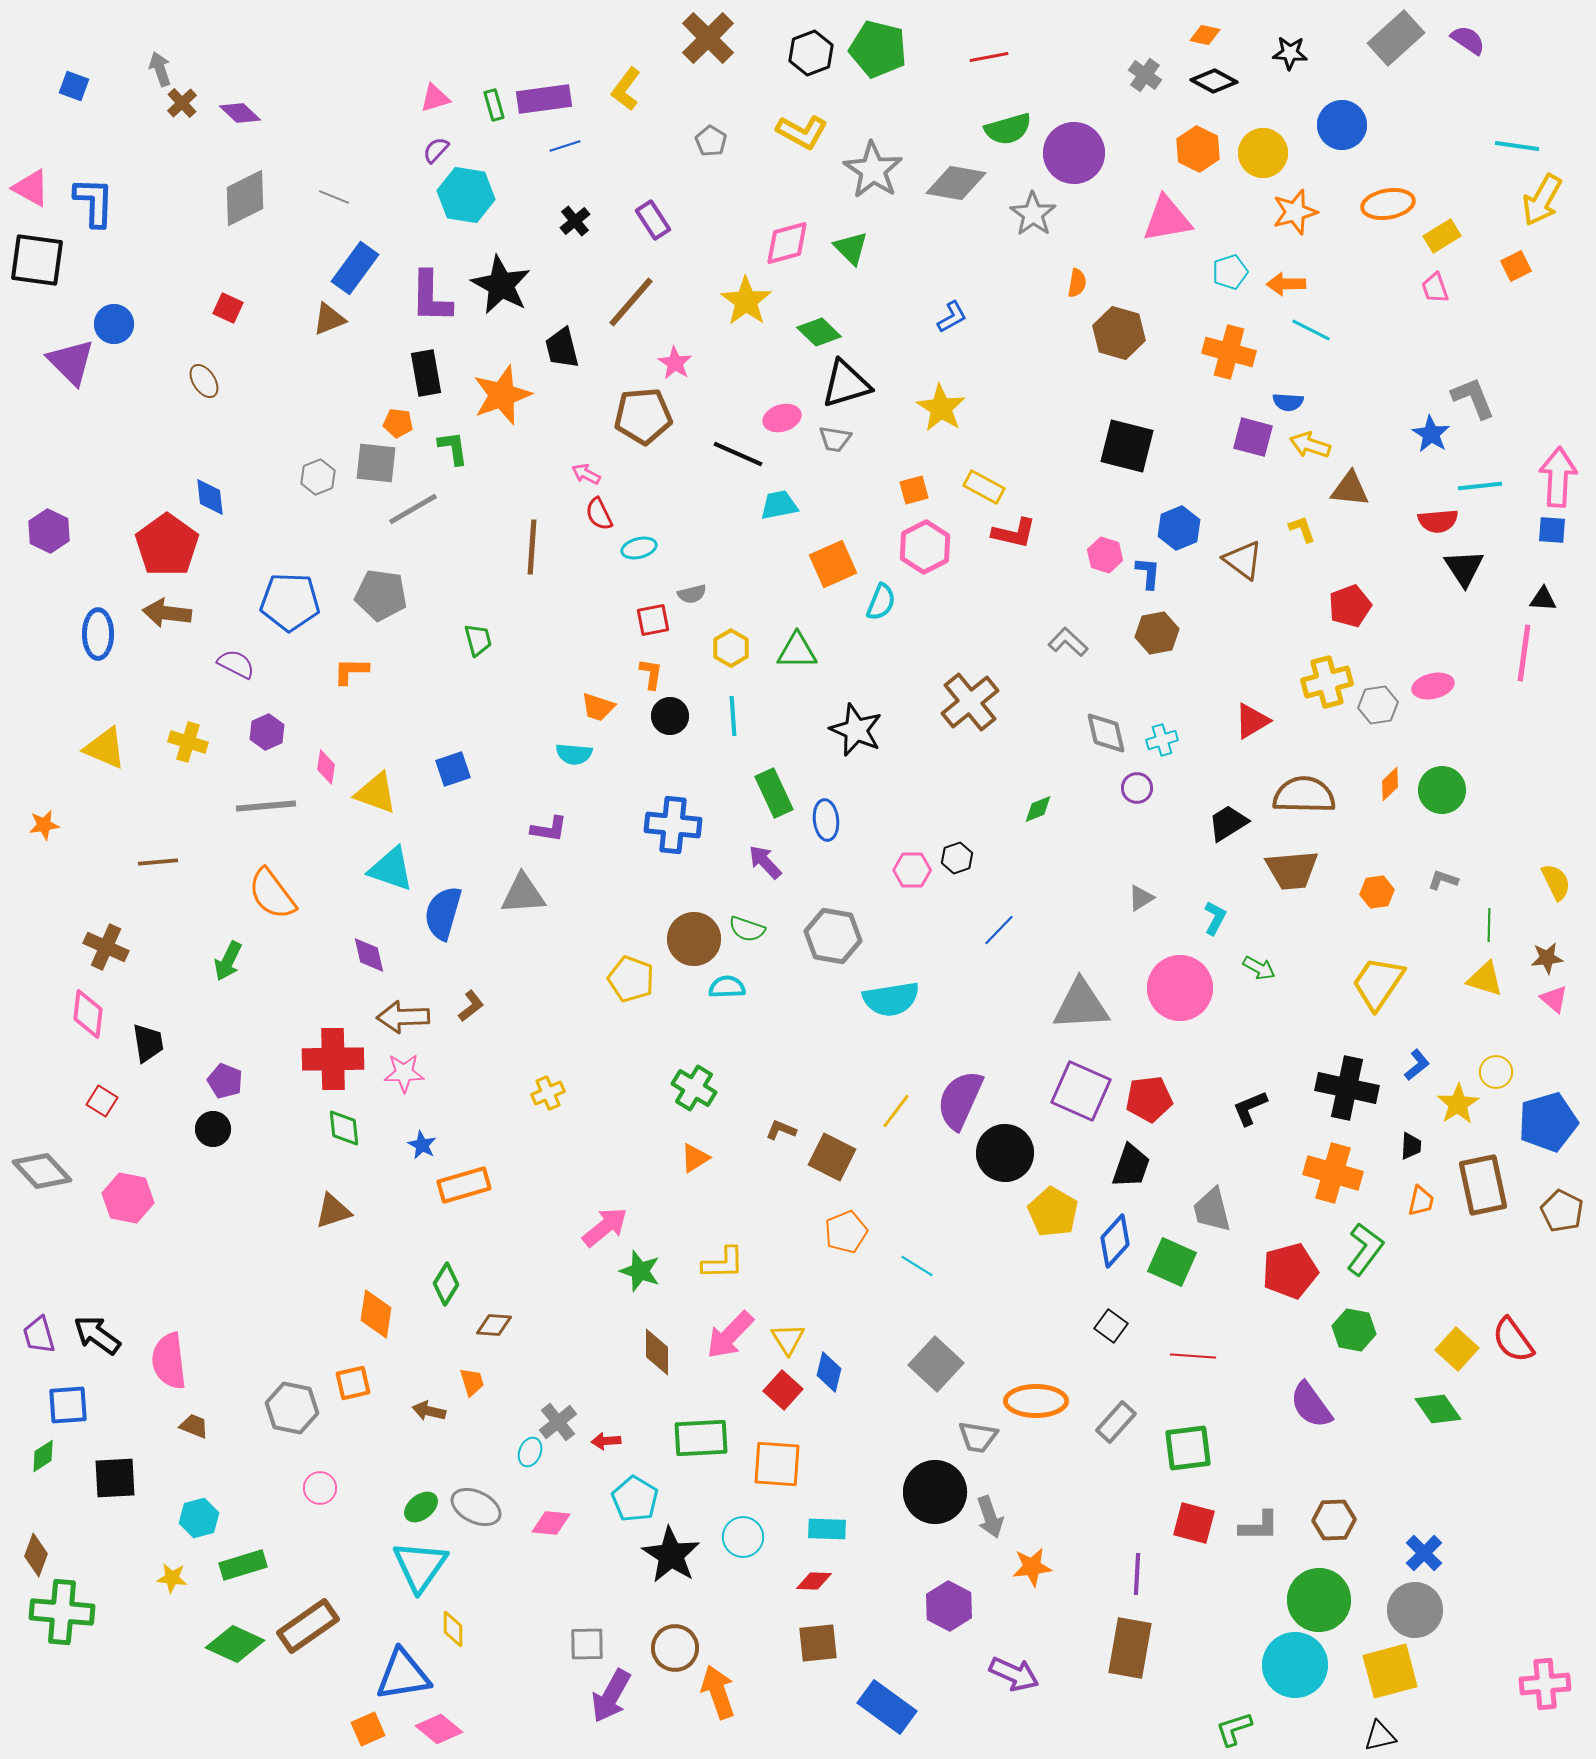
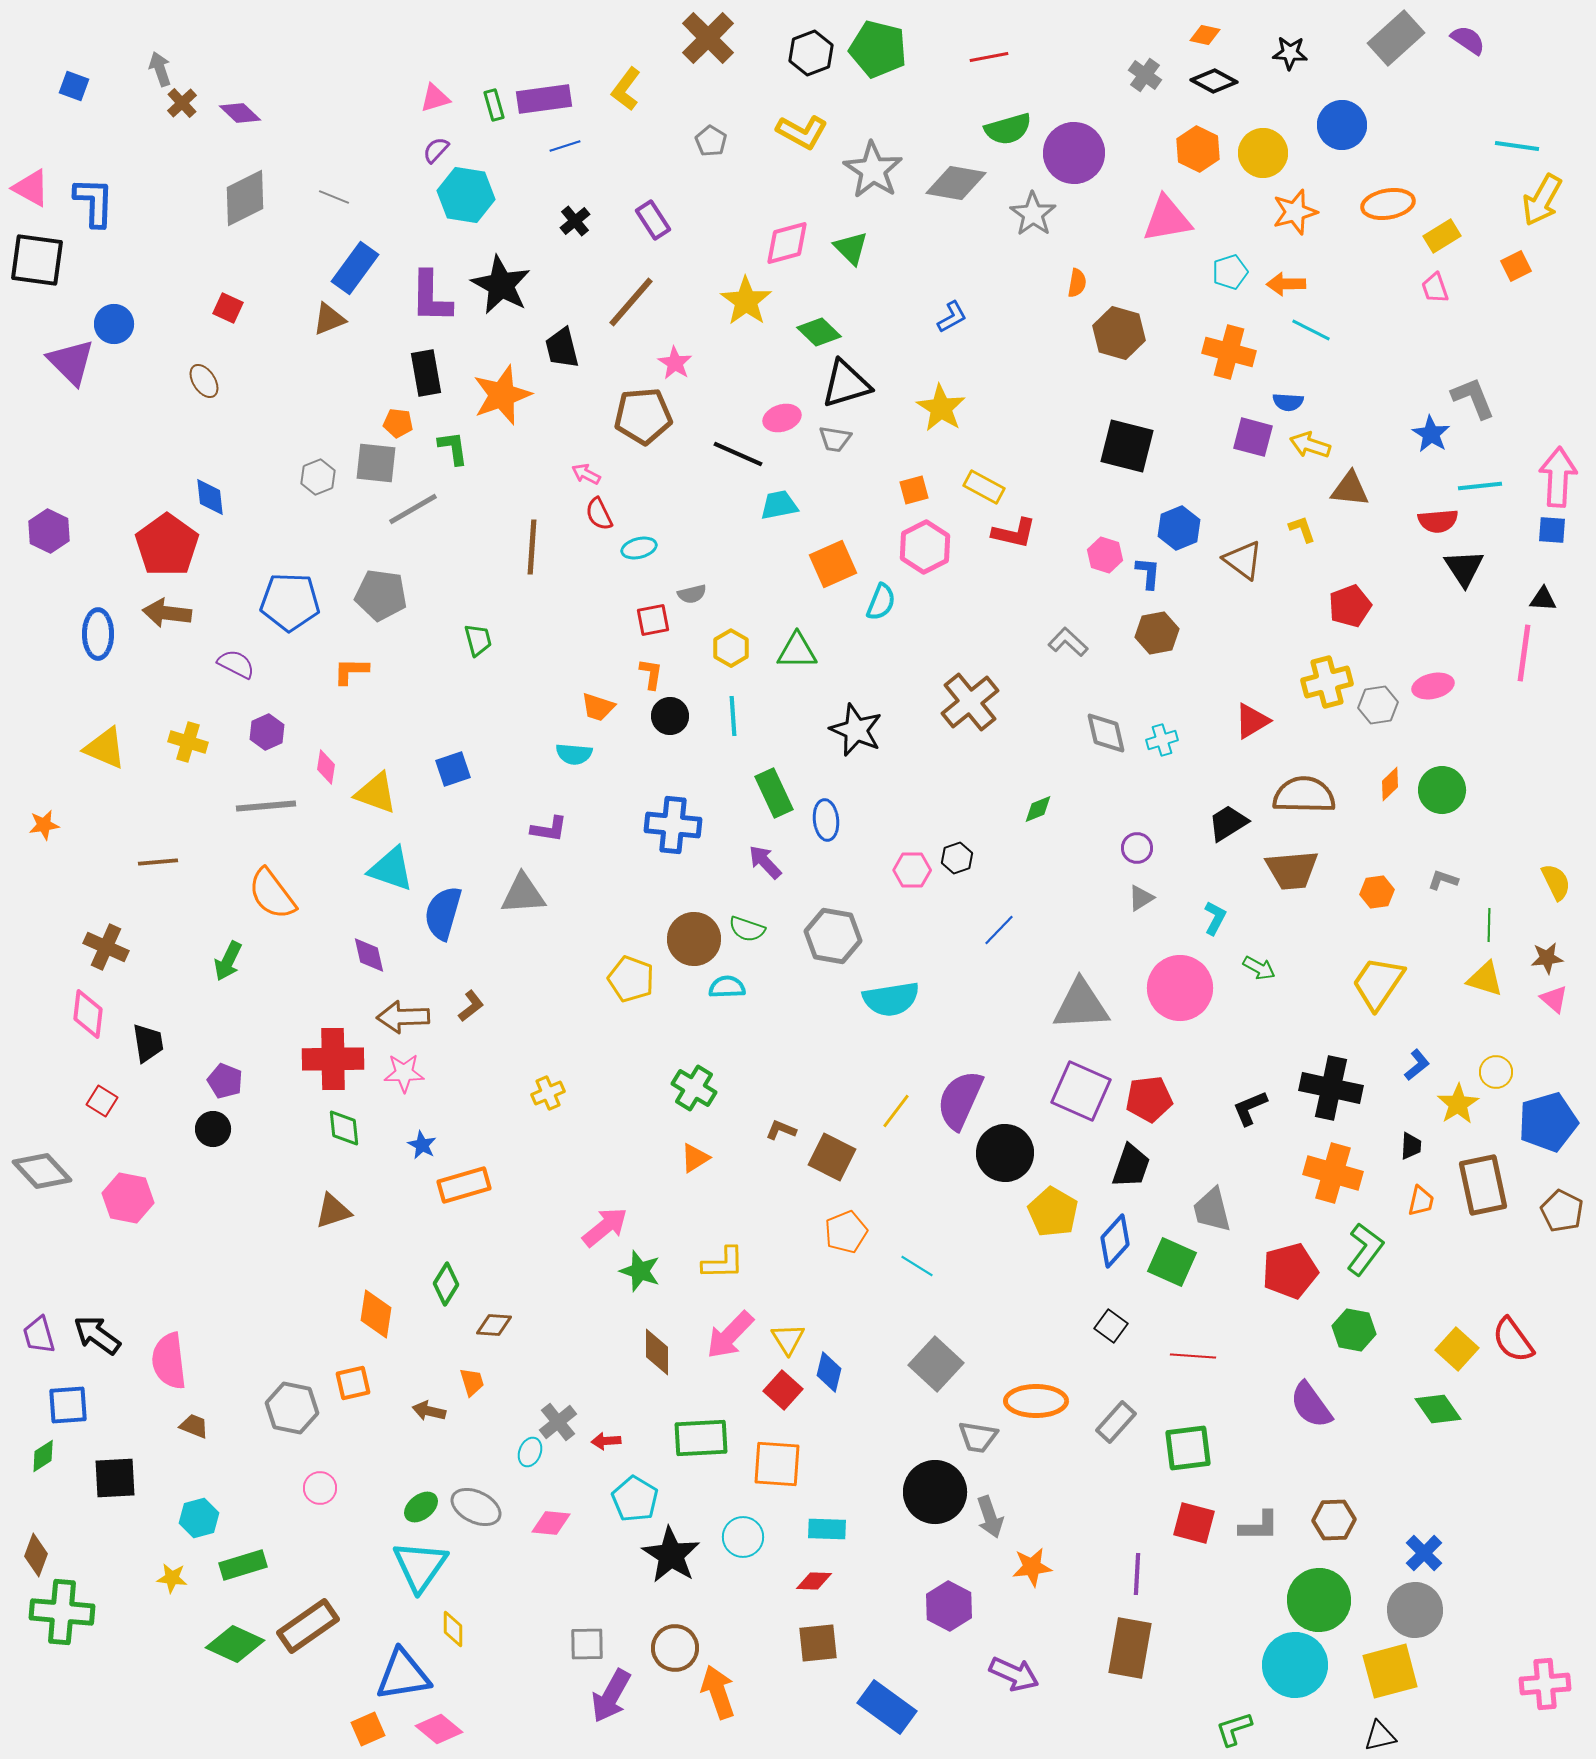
purple circle at (1137, 788): moved 60 px down
black cross at (1347, 1088): moved 16 px left
